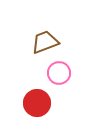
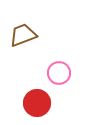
brown trapezoid: moved 22 px left, 7 px up
